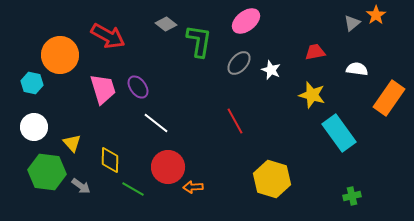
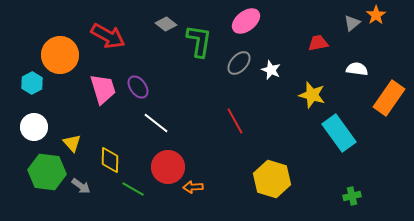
red trapezoid: moved 3 px right, 9 px up
cyan hexagon: rotated 20 degrees clockwise
